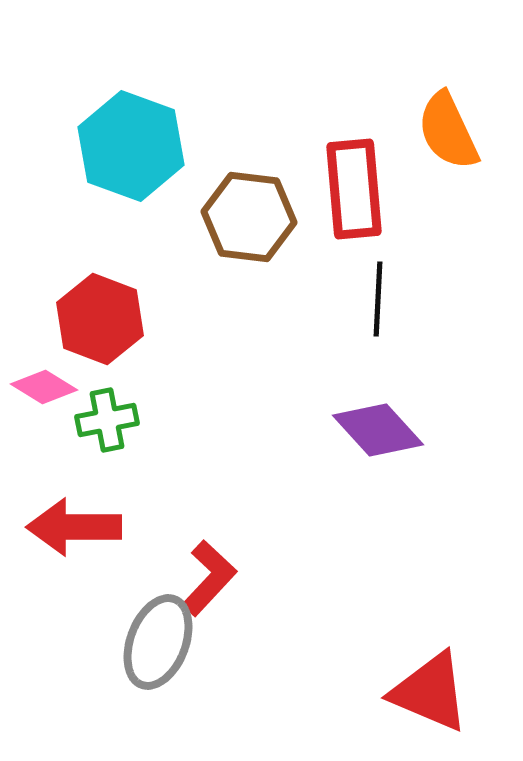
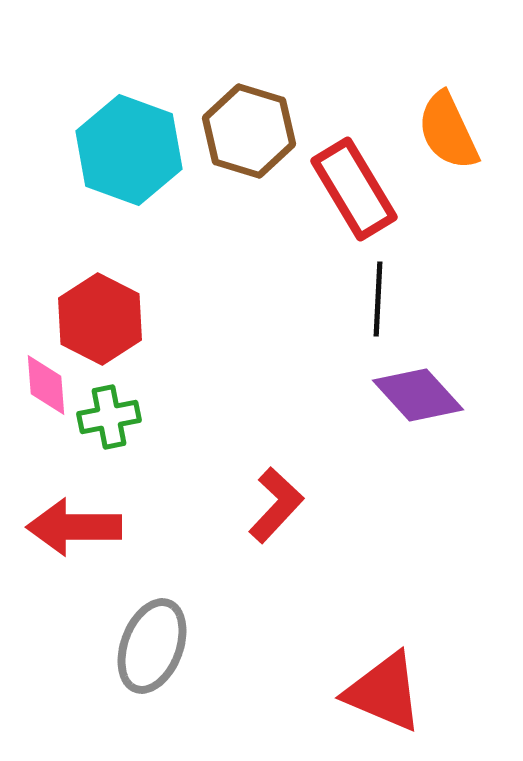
cyan hexagon: moved 2 px left, 4 px down
red rectangle: rotated 26 degrees counterclockwise
brown hexagon: moved 86 px up; rotated 10 degrees clockwise
red hexagon: rotated 6 degrees clockwise
pink diamond: moved 2 px right, 2 px up; rotated 54 degrees clockwise
green cross: moved 2 px right, 3 px up
purple diamond: moved 40 px right, 35 px up
red L-shape: moved 67 px right, 73 px up
gray ellipse: moved 6 px left, 4 px down
red triangle: moved 46 px left
